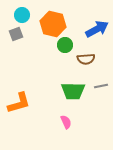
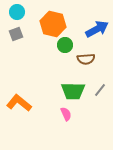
cyan circle: moved 5 px left, 3 px up
gray line: moved 1 px left, 4 px down; rotated 40 degrees counterclockwise
orange L-shape: rotated 125 degrees counterclockwise
pink semicircle: moved 8 px up
